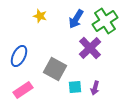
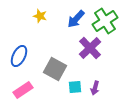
blue arrow: rotated 12 degrees clockwise
